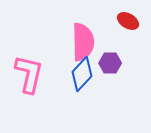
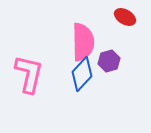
red ellipse: moved 3 px left, 4 px up
purple hexagon: moved 1 px left, 2 px up; rotated 15 degrees counterclockwise
